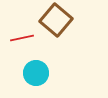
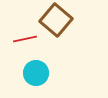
red line: moved 3 px right, 1 px down
